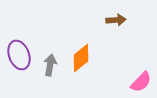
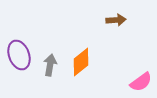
orange diamond: moved 4 px down
pink semicircle: rotated 10 degrees clockwise
